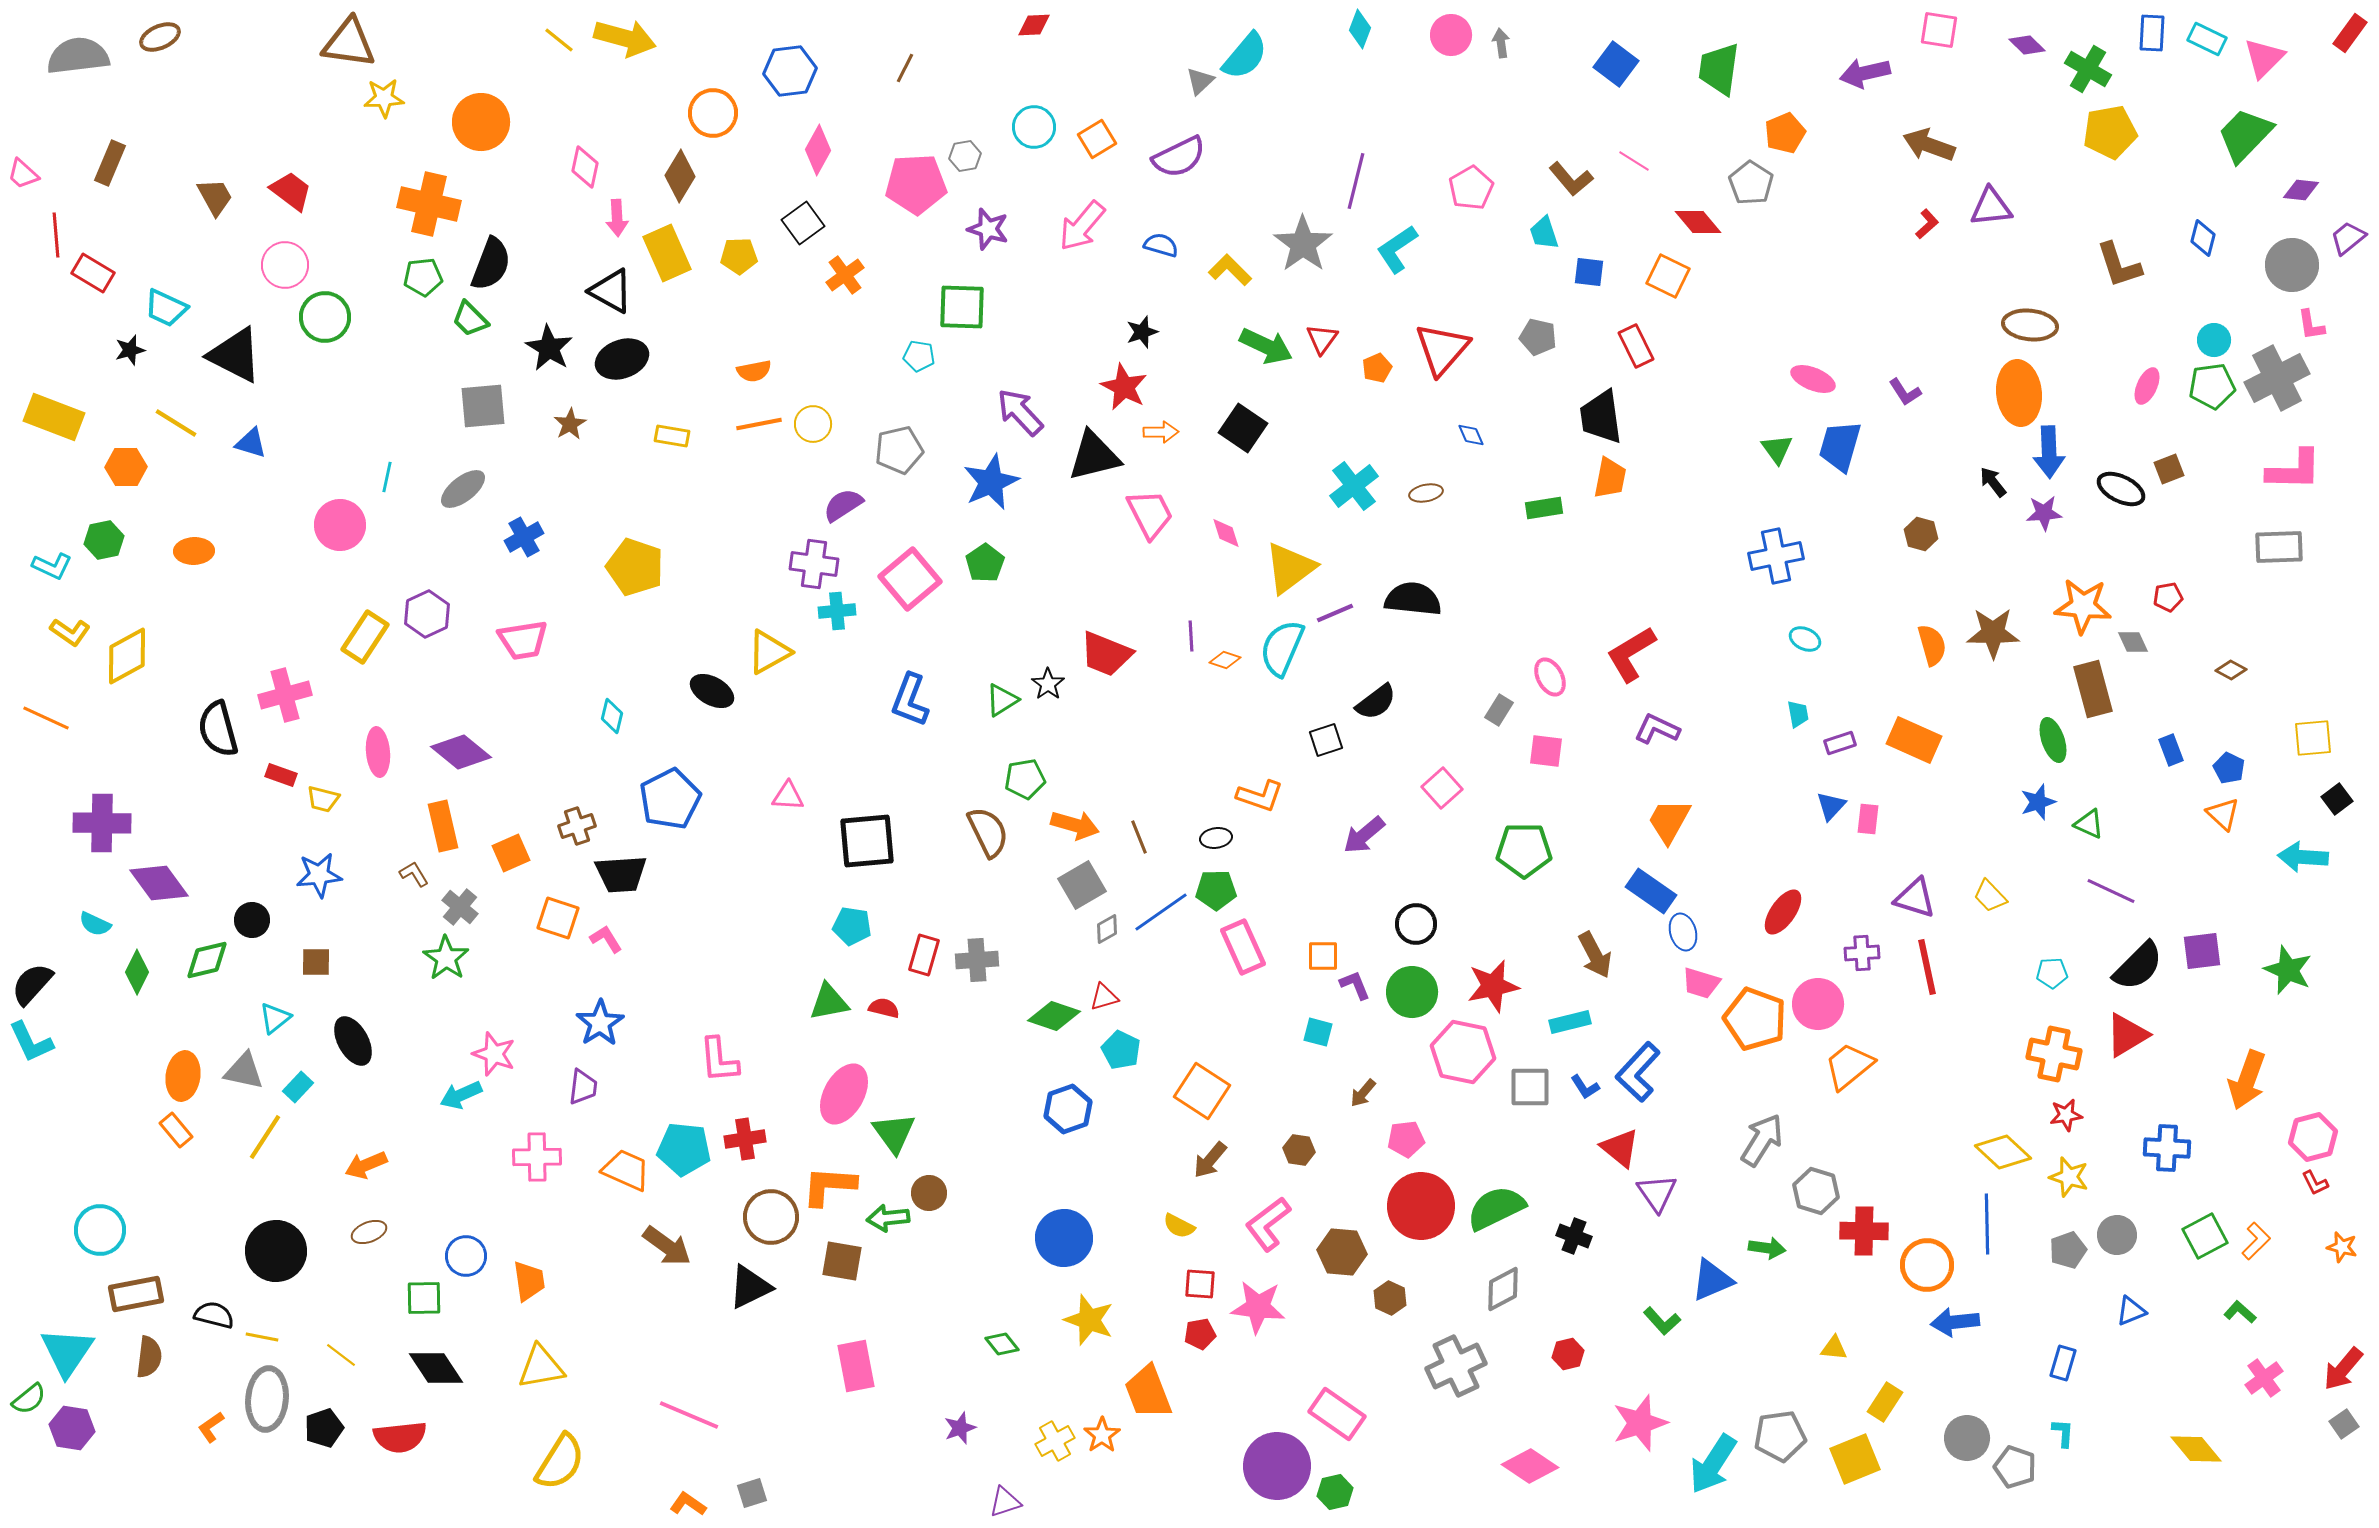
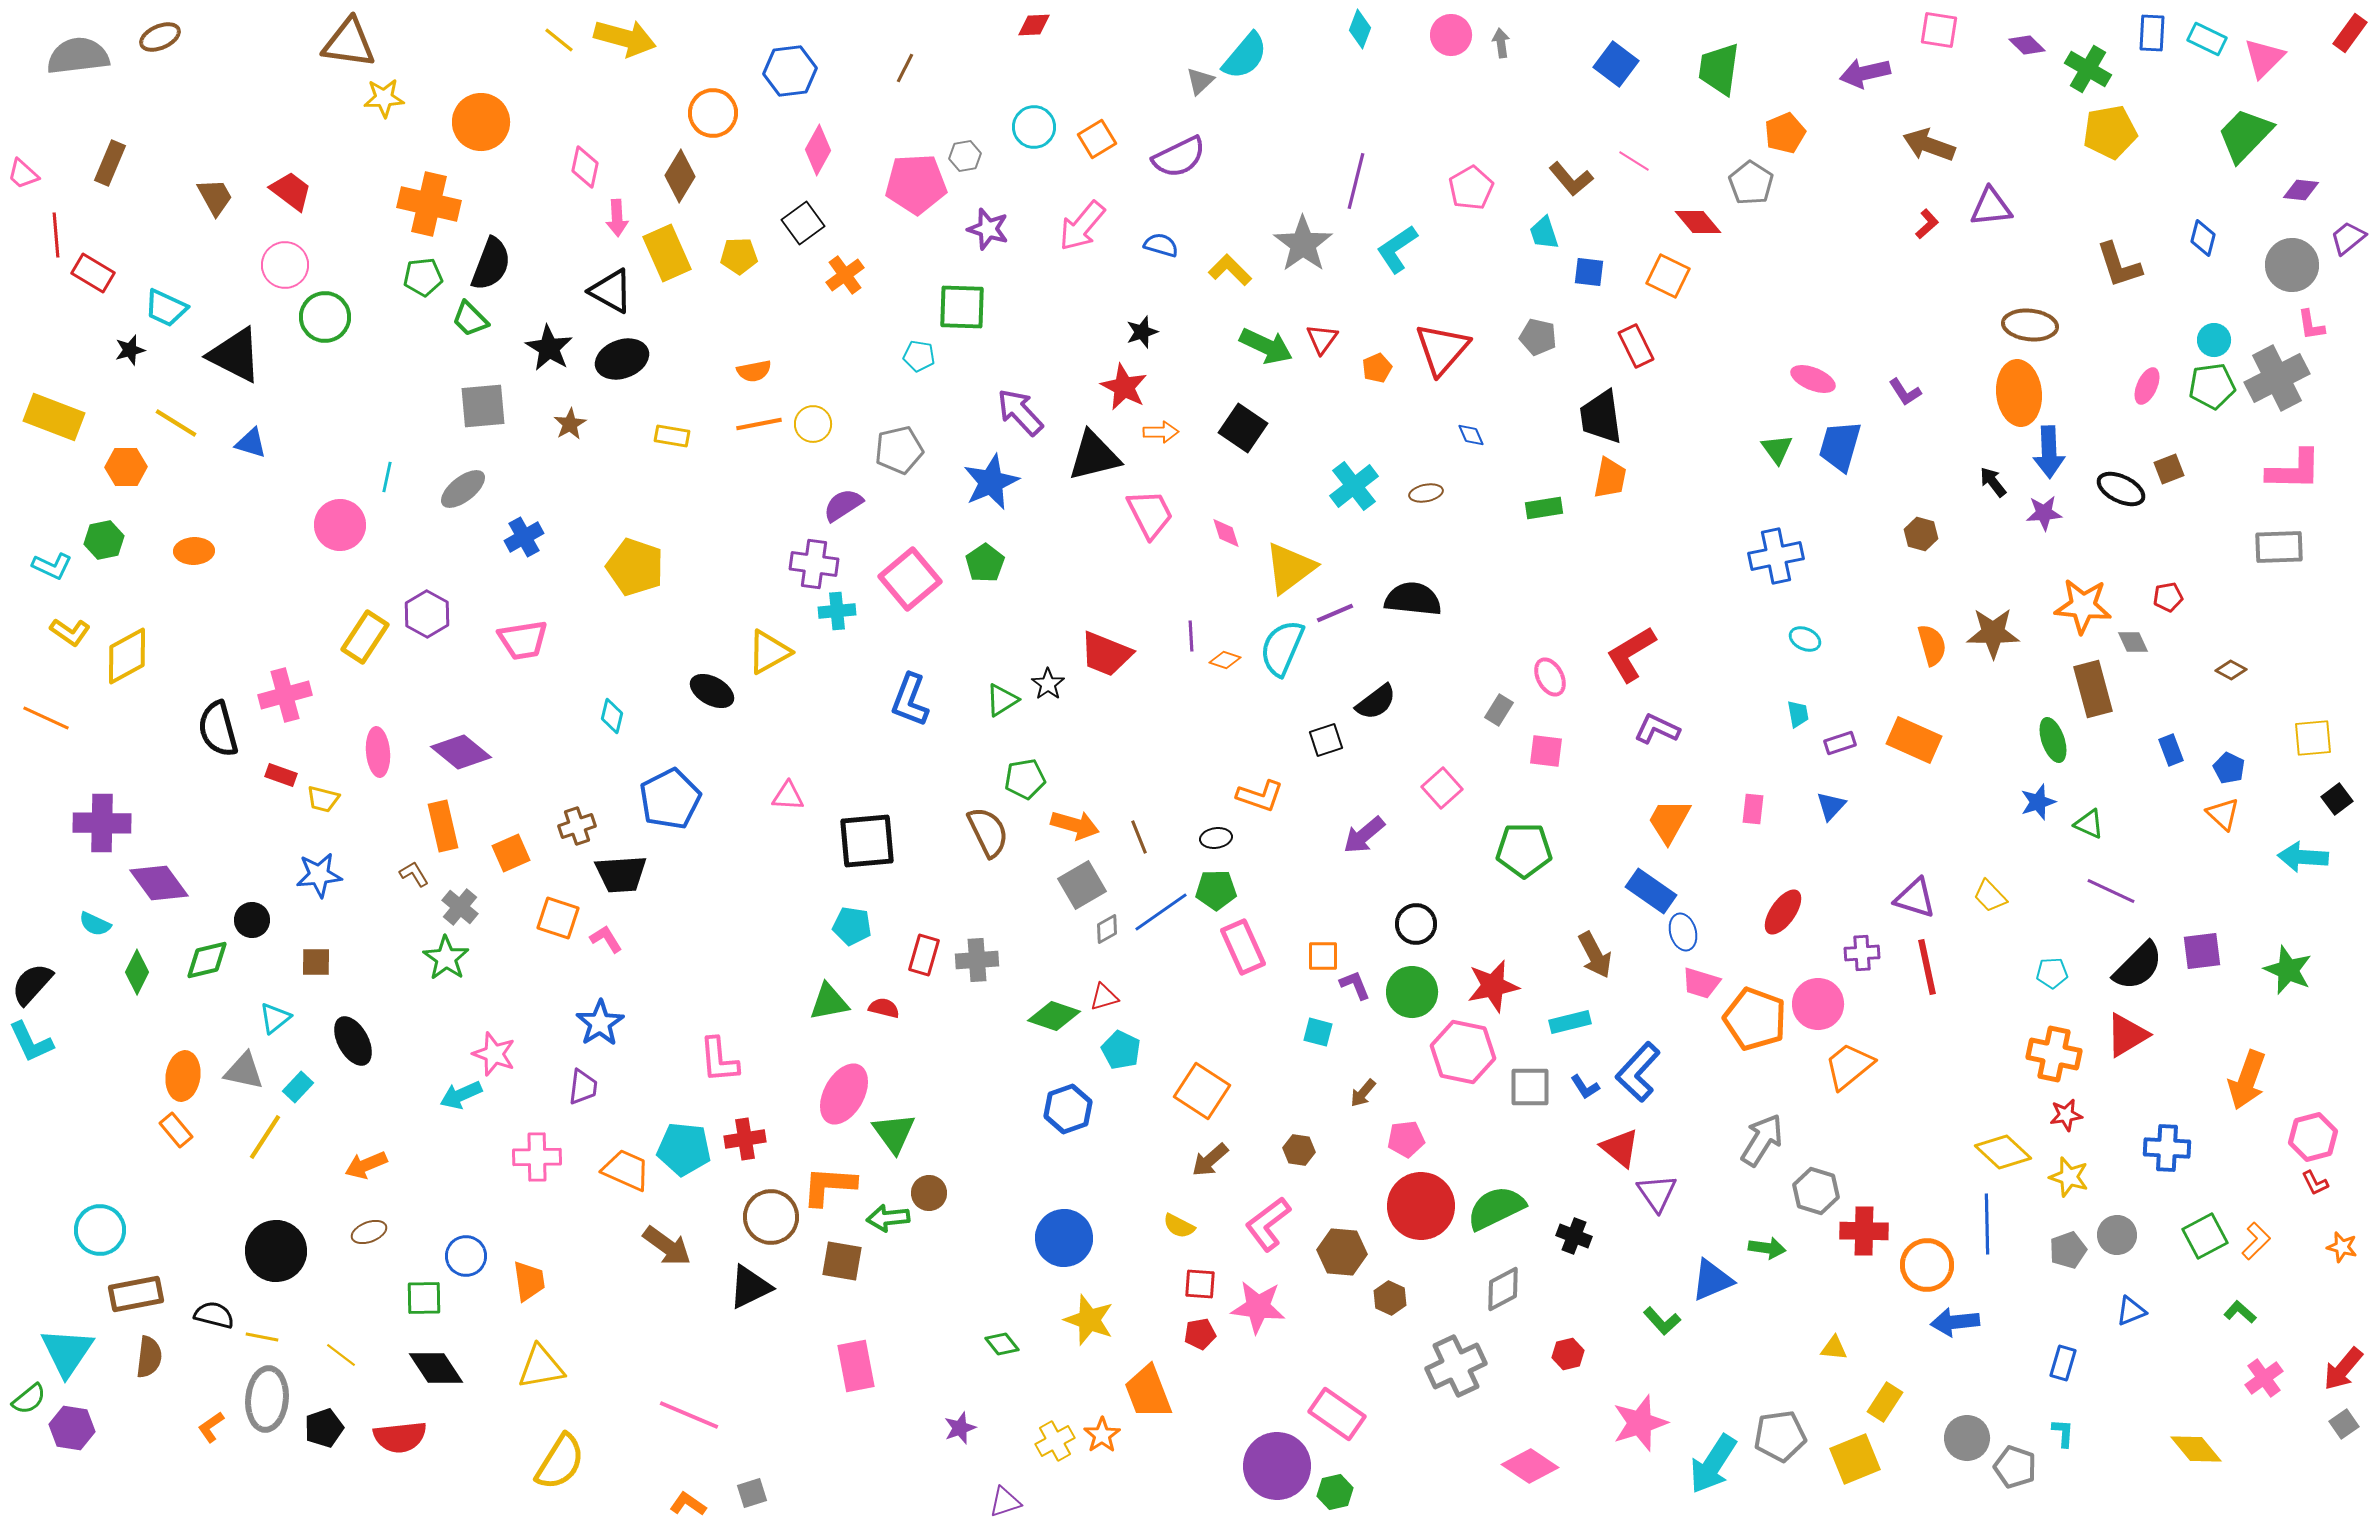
purple hexagon at (427, 614): rotated 6 degrees counterclockwise
pink rectangle at (1868, 819): moved 115 px left, 10 px up
brown arrow at (1210, 1160): rotated 9 degrees clockwise
